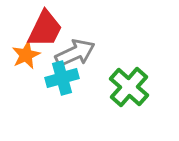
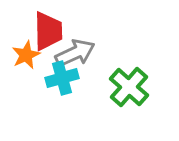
red trapezoid: moved 3 px right, 2 px down; rotated 27 degrees counterclockwise
